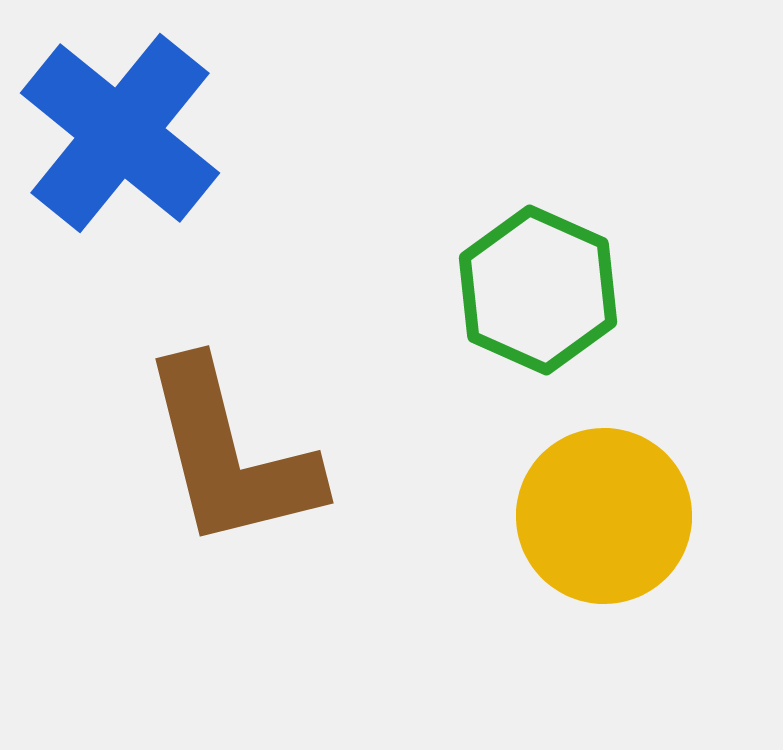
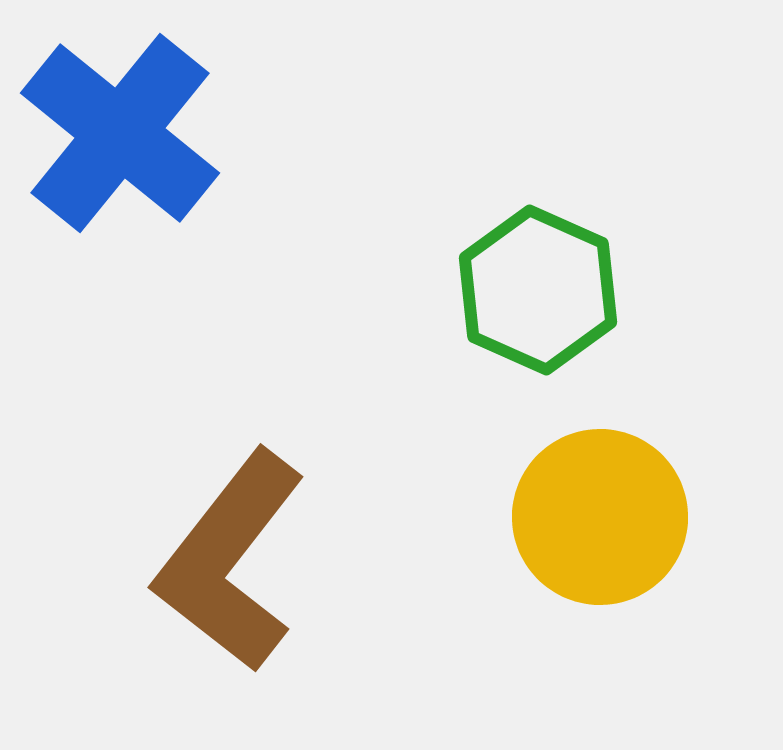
brown L-shape: moved 106 px down; rotated 52 degrees clockwise
yellow circle: moved 4 px left, 1 px down
